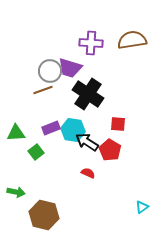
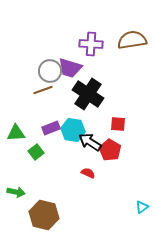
purple cross: moved 1 px down
black arrow: moved 3 px right
